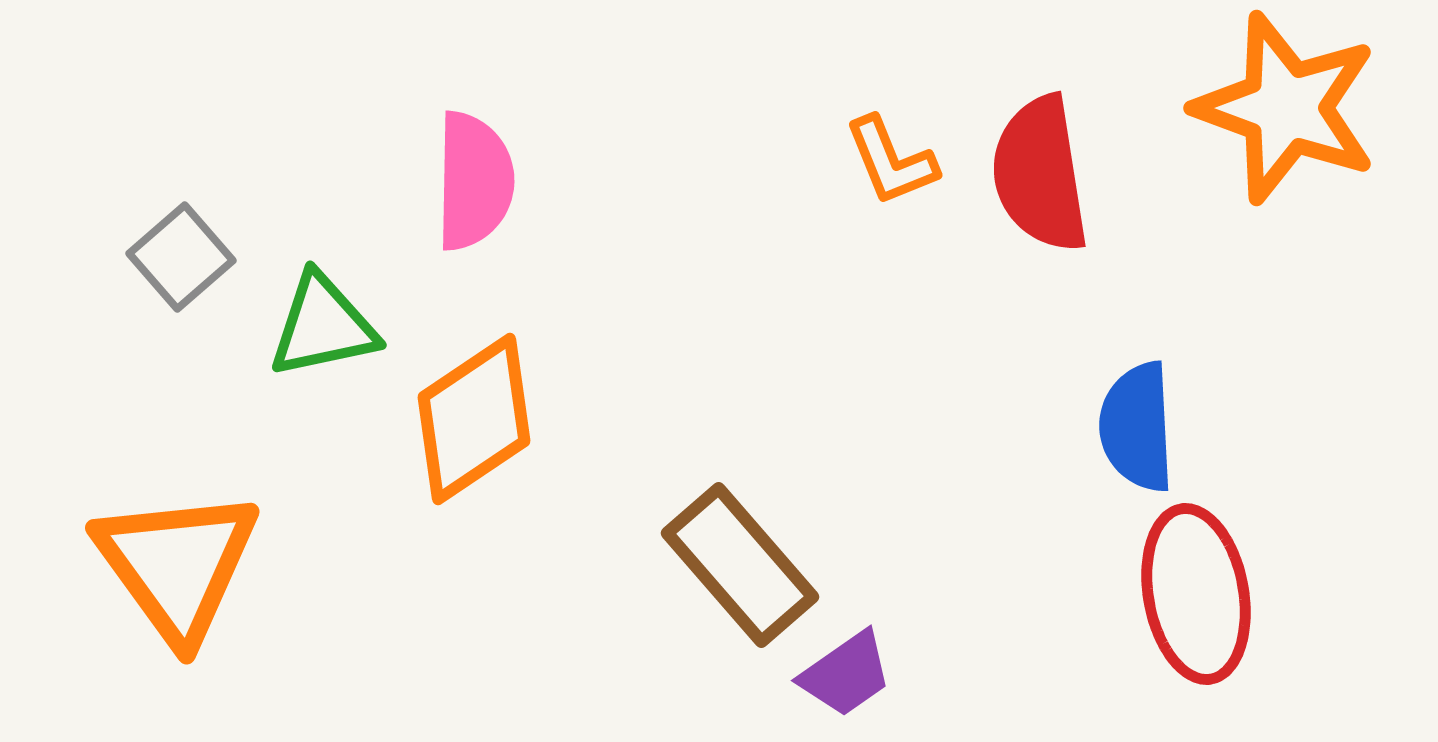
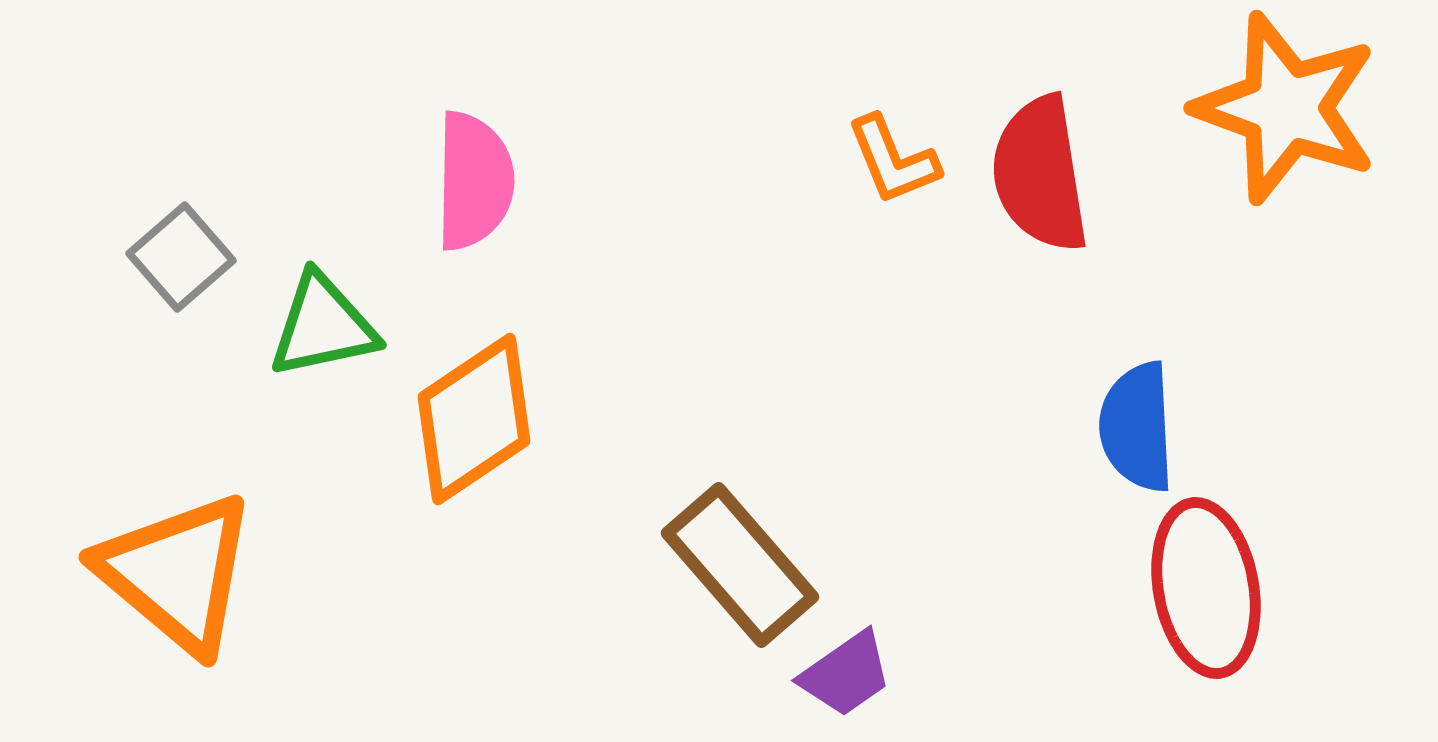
orange L-shape: moved 2 px right, 1 px up
orange triangle: moved 8 px down; rotated 14 degrees counterclockwise
red ellipse: moved 10 px right, 6 px up
